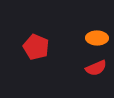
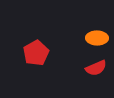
red pentagon: moved 6 px down; rotated 20 degrees clockwise
